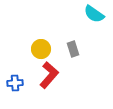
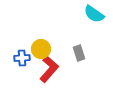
gray rectangle: moved 6 px right, 4 px down
red L-shape: moved 6 px up
blue cross: moved 7 px right, 25 px up
